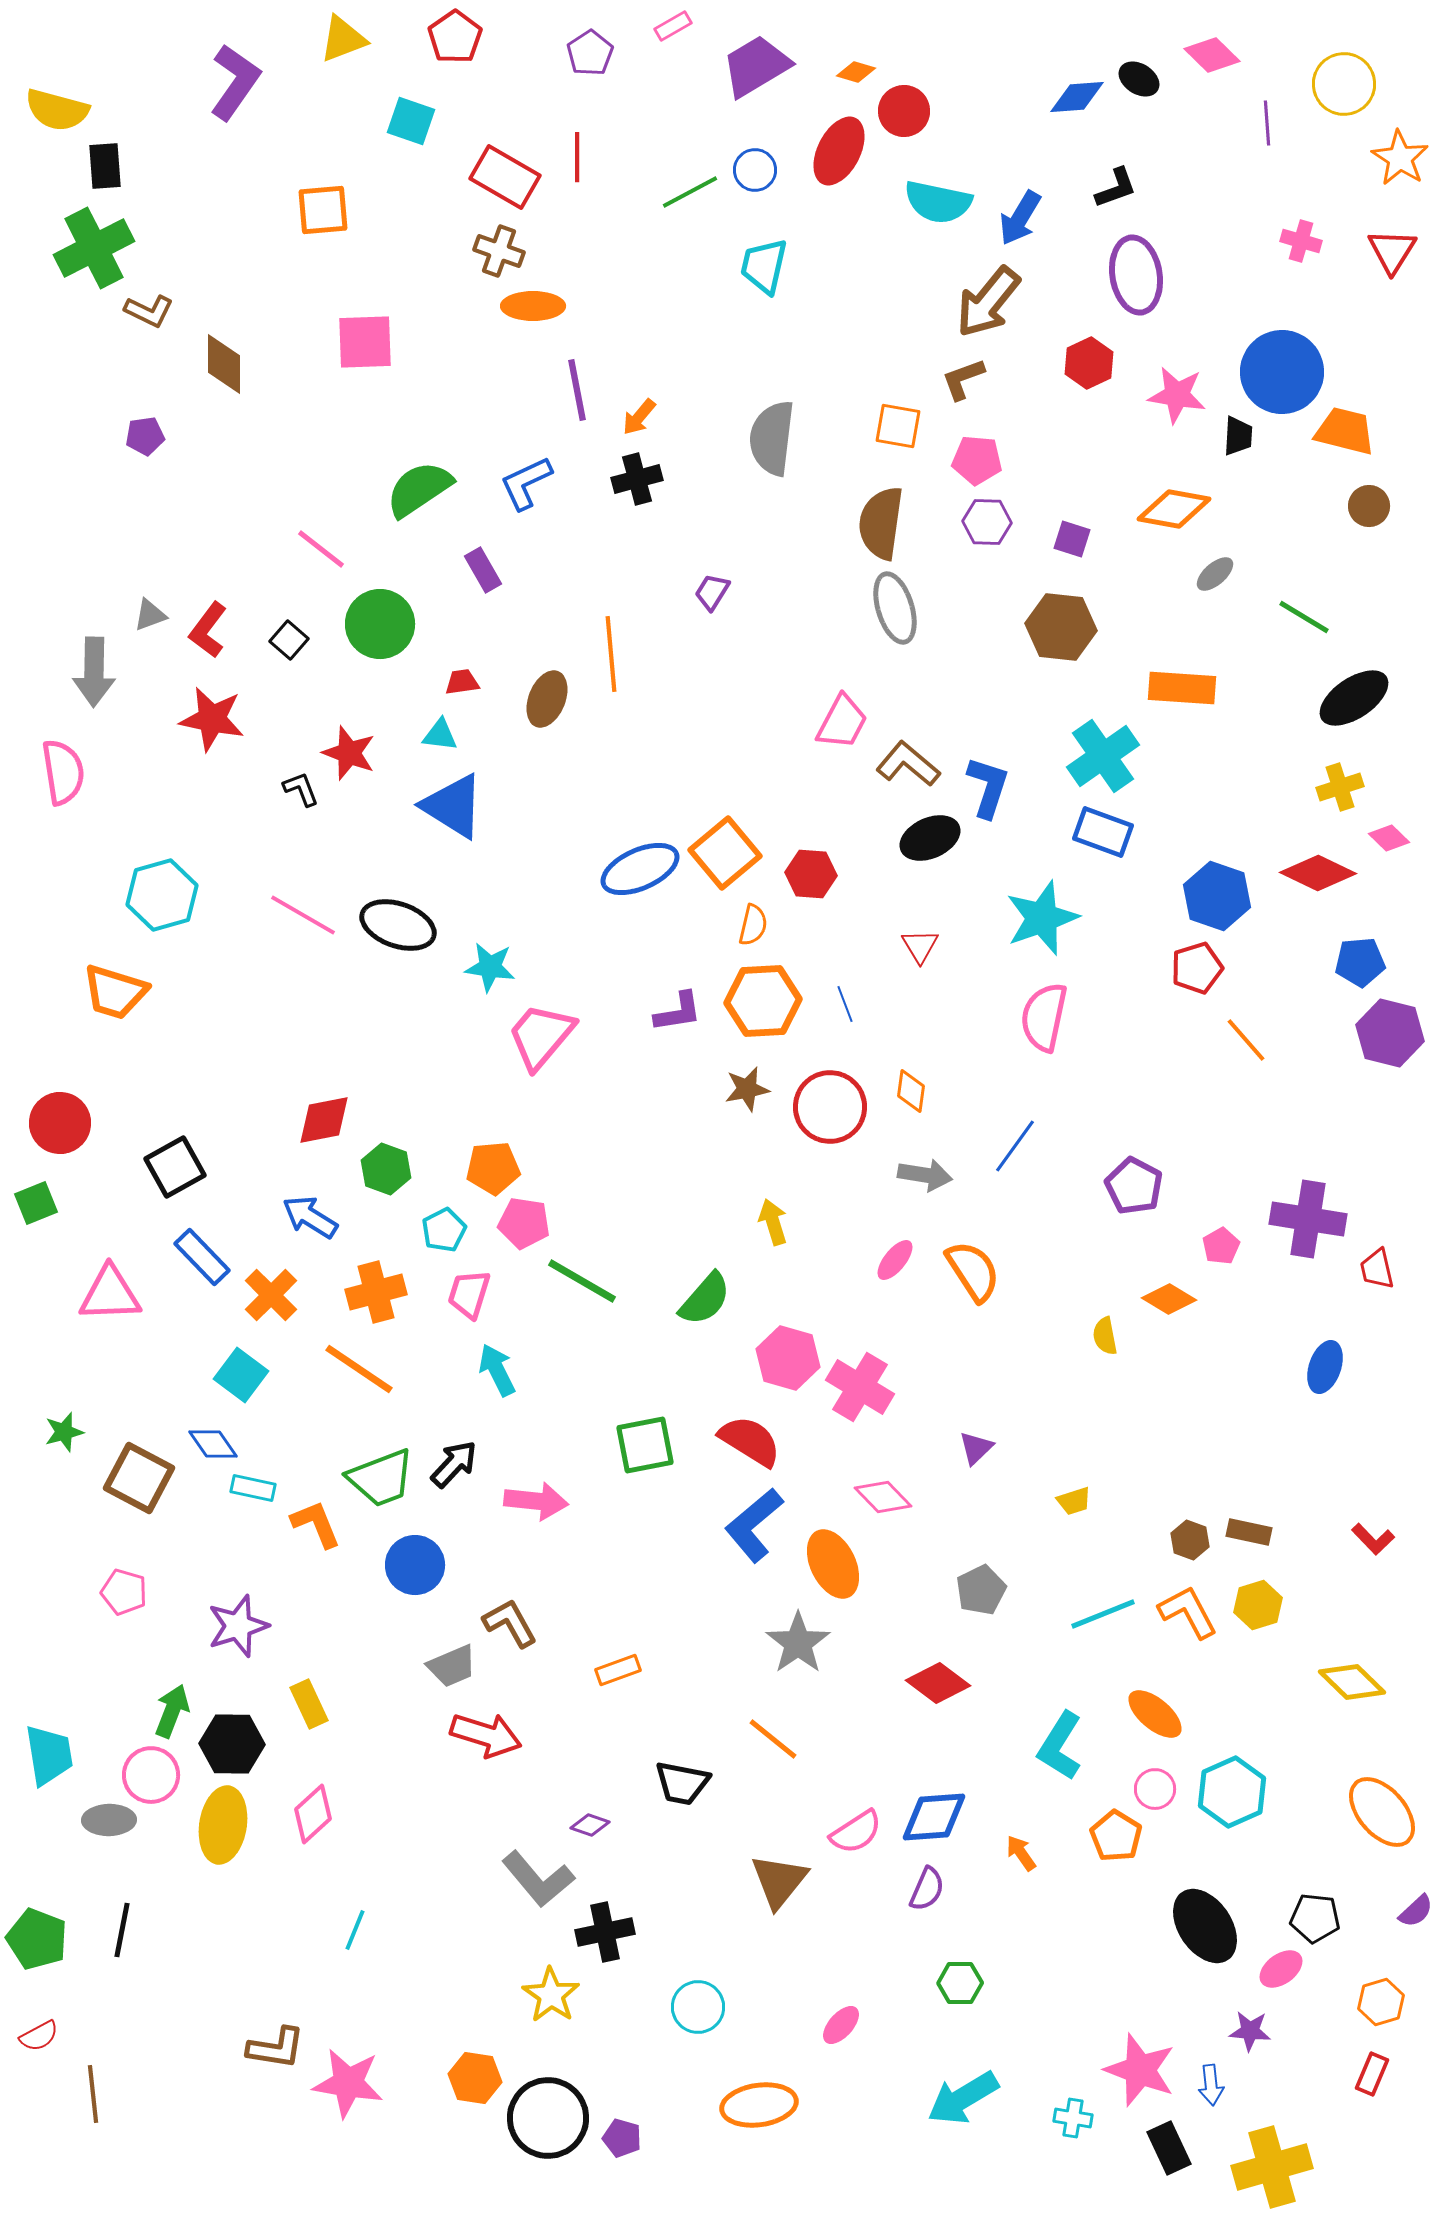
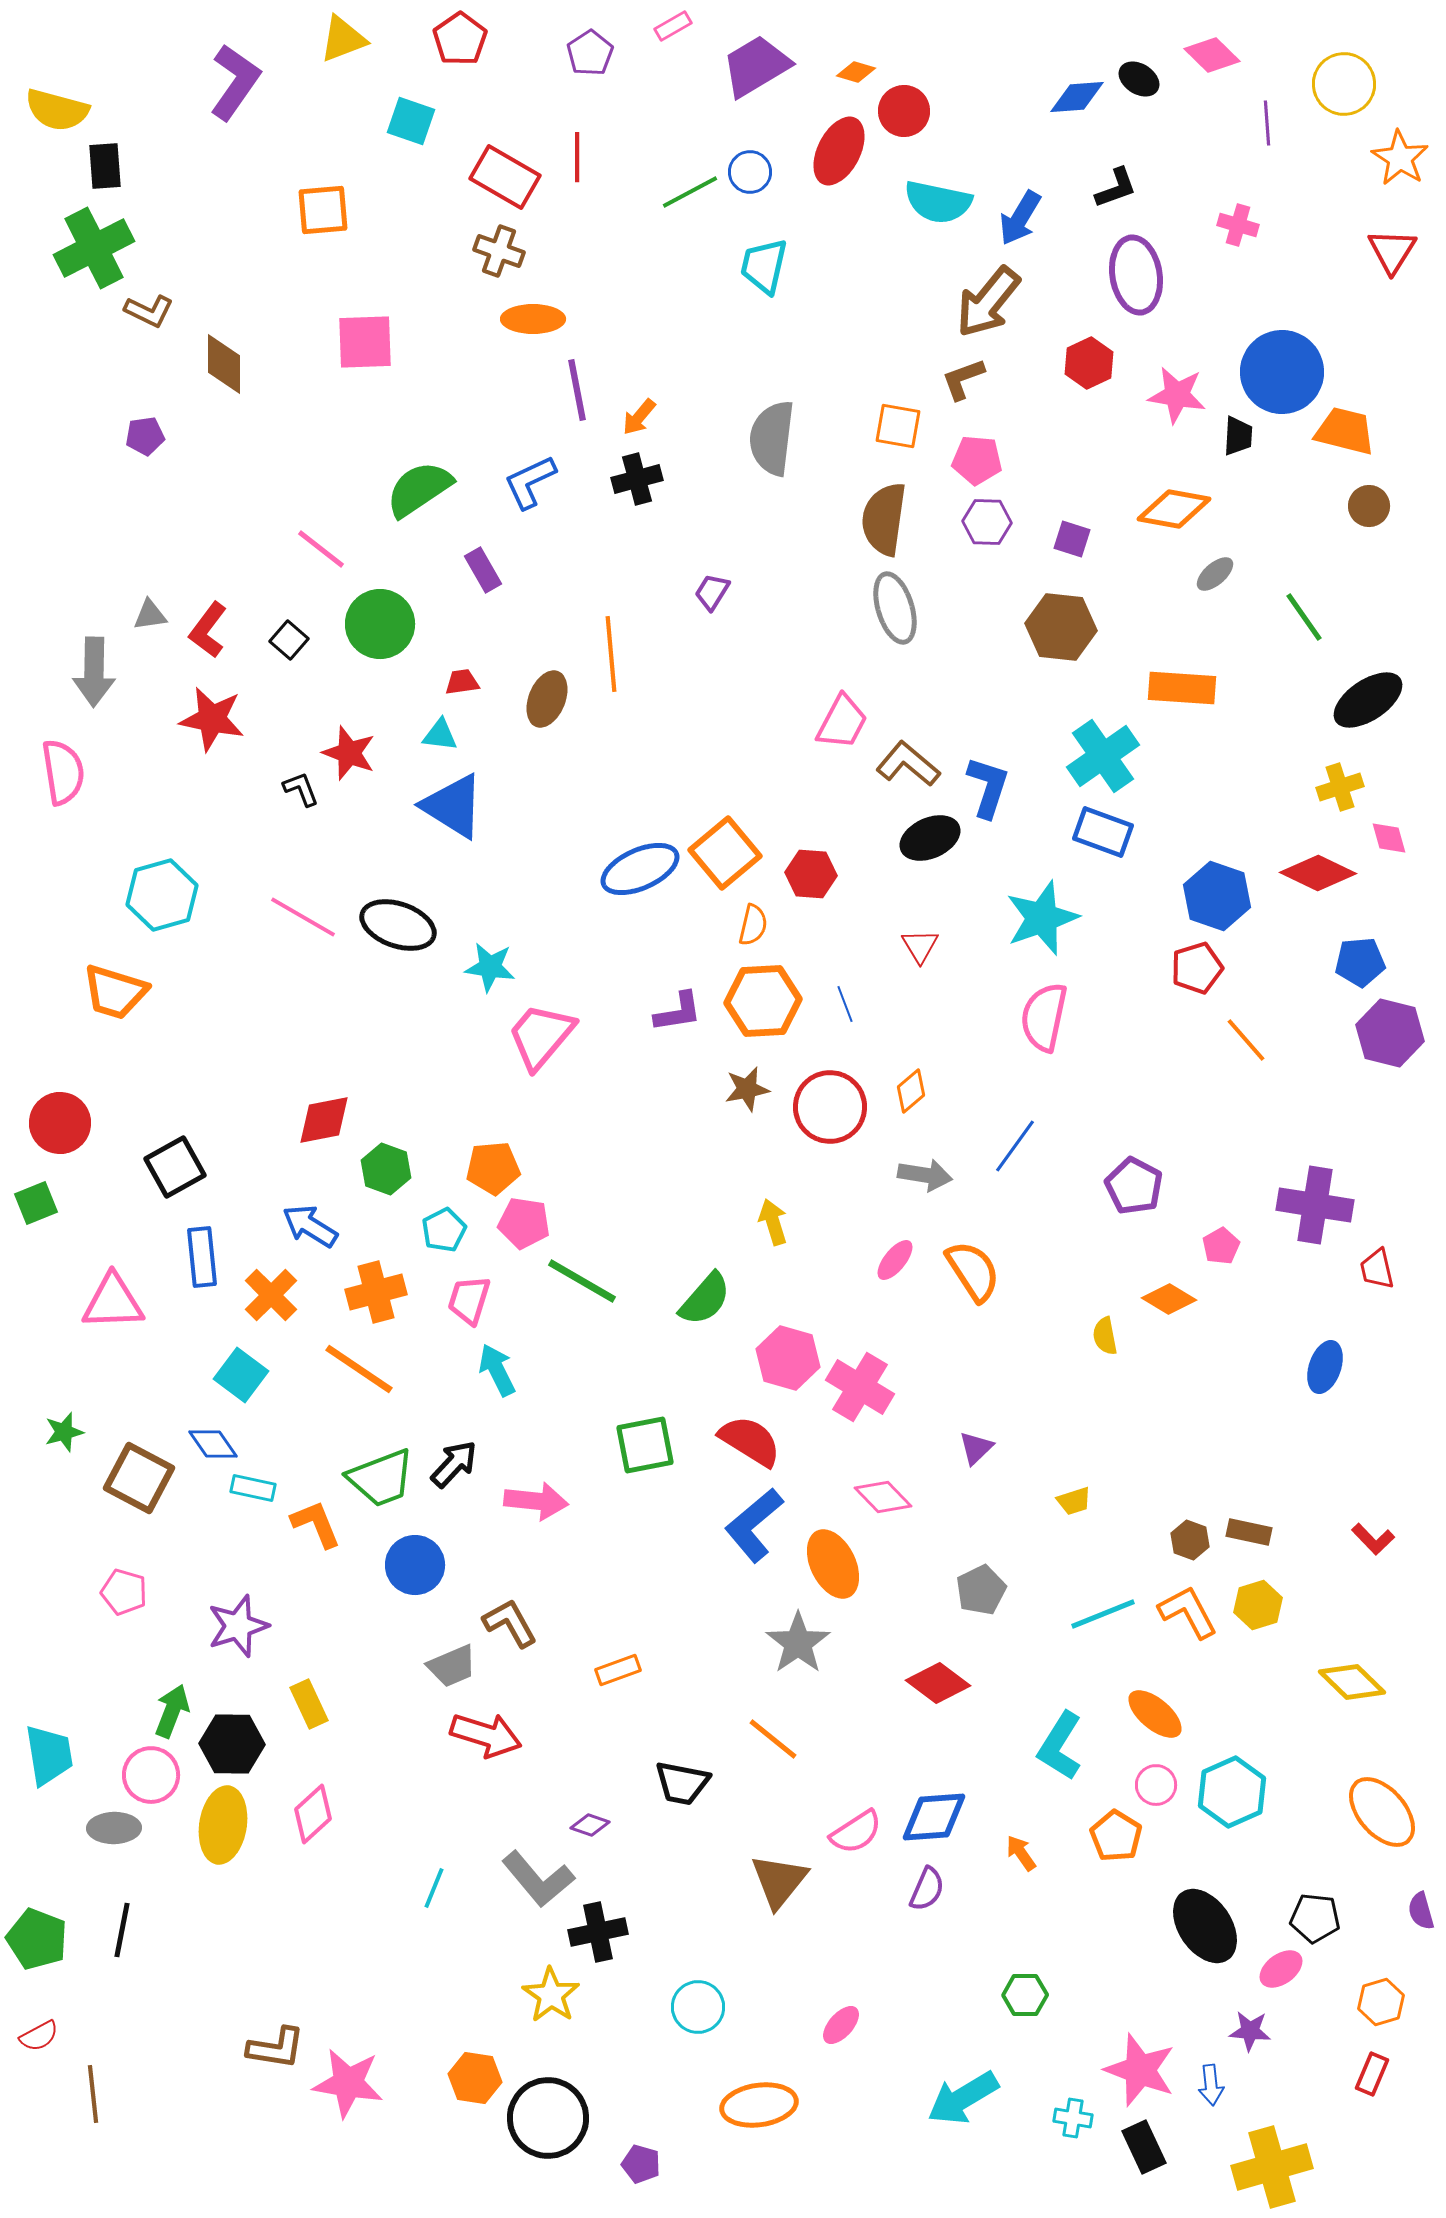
red pentagon at (455, 37): moved 5 px right, 2 px down
blue circle at (755, 170): moved 5 px left, 2 px down
pink cross at (1301, 241): moved 63 px left, 16 px up
orange ellipse at (533, 306): moved 13 px down
blue L-shape at (526, 483): moved 4 px right, 1 px up
brown semicircle at (881, 523): moved 3 px right, 4 px up
gray triangle at (150, 615): rotated 12 degrees clockwise
green line at (1304, 617): rotated 24 degrees clockwise
black ellipse at (1354, 698): moved 14 px right, 2 px down
pink diamond at (1389, 838): rotated 30 degrees clockwise
pink line at (303, 915): moved 2 px down
orange diamond at (911, 1091): rotated 42 degrees clockwise
blue arrow at (310, 1217): moved 9 px down
purple cross at (1308, 1219): moved 7 px right, 14 px up
blue rectangle at (202, 1257): rotated 38 degrees clockwise
pink triangle at (110, 1294): moved 3 px right, 8 px down
pink trapezoid at (469, 1294): moved 6 px down
pink circle at (1155, 1789): moved 1 px right, 4 px up
gray ellipse at (109, 1820): moved 5 px right, 8 px down
purple semicircle at (1416, 1911): moved 5 px right; rotated 117 degrees clockwise
cyan line at (355, 1930): moved 79 px right, 42 px up
black cross at (605, 1932): moved 7 px left
green hexagon at (960, 1983): moved 65 px right, 12 px down
purple pentagon at (622, 2138): moved 19 px right, 26 px down
black rectangle at (1169, 2148): moved 25 px left, 1 px up
